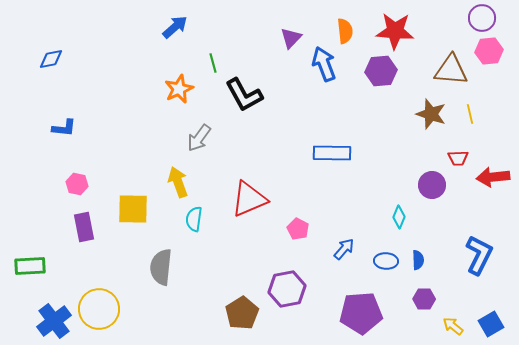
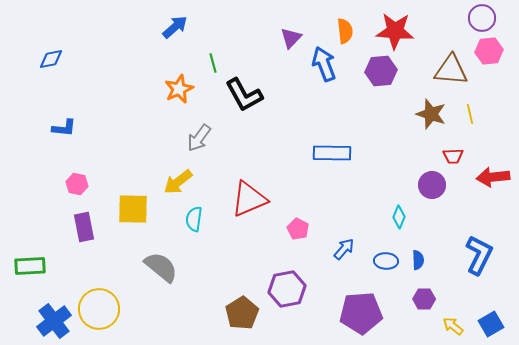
red trapezoid at (458, 158): moved 5 px left, 2 px up
yellow arrow at (178, 182): rotated 108 degrees counterclockwise
gray semicircle at (161, 267): rotated 123 degrees clockwise
